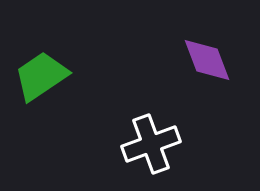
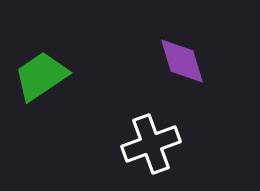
purple diamond: moved 25 px left, 1 px down; rotated 4 degrees clockwise
